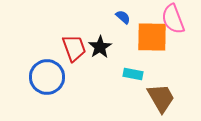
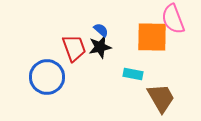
blue semicircle: moved 22 px left, 13 px down
black star: rotated 20 degrees clockwise
